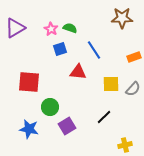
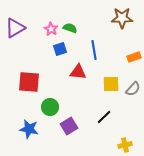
blue line: rotated 24 degrees clockwise
purple square: moved 2 px right
